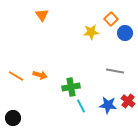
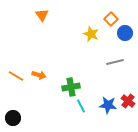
yellow star: moved 2 px down; rotated 28 degrees clockwise
gray line: moved 9 px up; rotated 24 degrees counterclockwise
orange arrow: moved 1 px left
